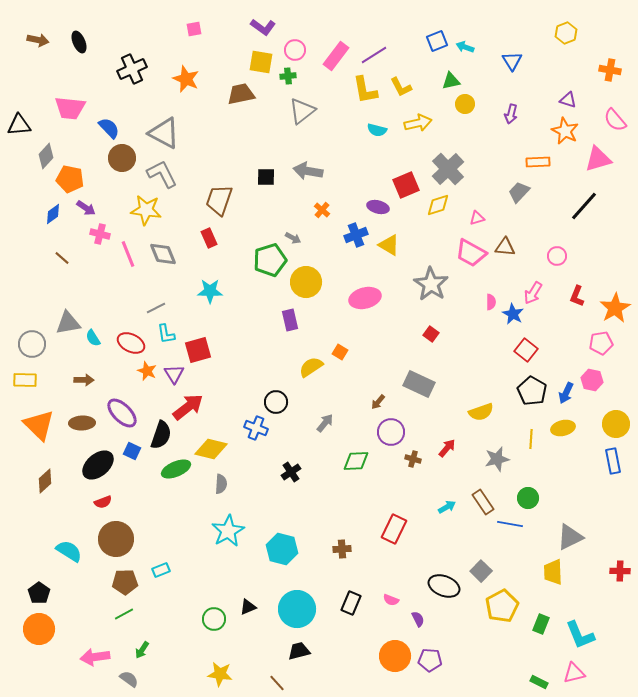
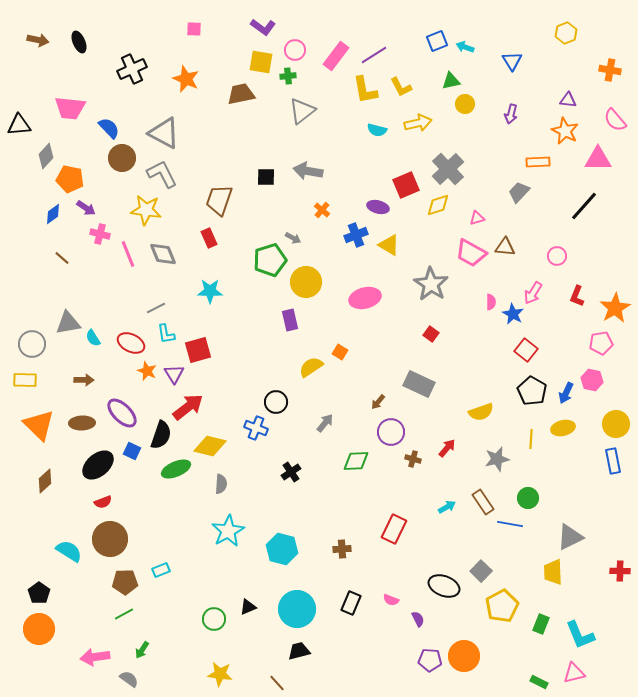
pink square at (194, 29): rotated 14 degrees clockwise
purple triangle at (568, 100): rotated 12 degrees counterclockwise
pink triangle at (598, 159): rotated 16 degrees clockwise
yellow diamond at (211, 449): moved 1 px left, 3 px up
brown circle at (116, 539): moved 6 px left
orange circle at (395, 656): moved 69 px right
